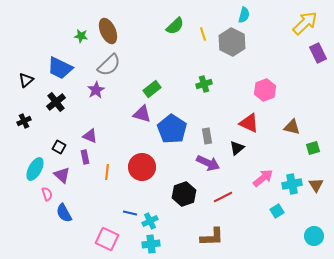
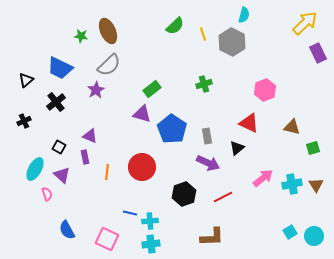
cyan square at (277, 211): moved 13 px right, 21 px down
blue semicircle at (64, 213): moved 3 px right, 17 px down
cyan cross at (150, 221): rotated 21 degrees clockwise
